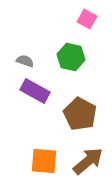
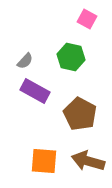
gray semicircle: rotated 114 degrees clockwise
brown arrow: rotated 124 degrees counterclockwise
